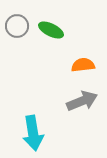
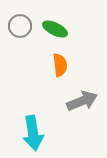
gray circle: moved 3 px right
green ellipse: moved 4 px right, 1 px up
orange semicircle: moved 23 px left; rotated 90 degrees clockwise
